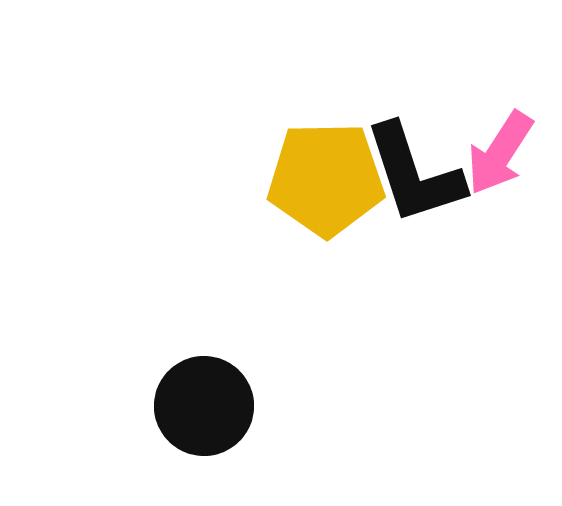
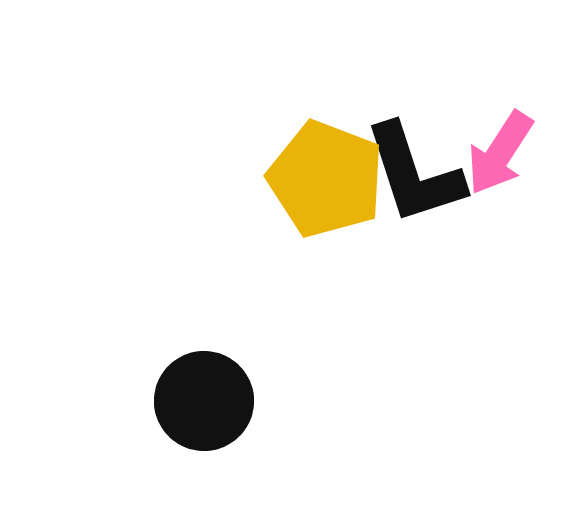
yellow pentagon: rotated 22 degrees clockwise
black circle: moved 5 px up
